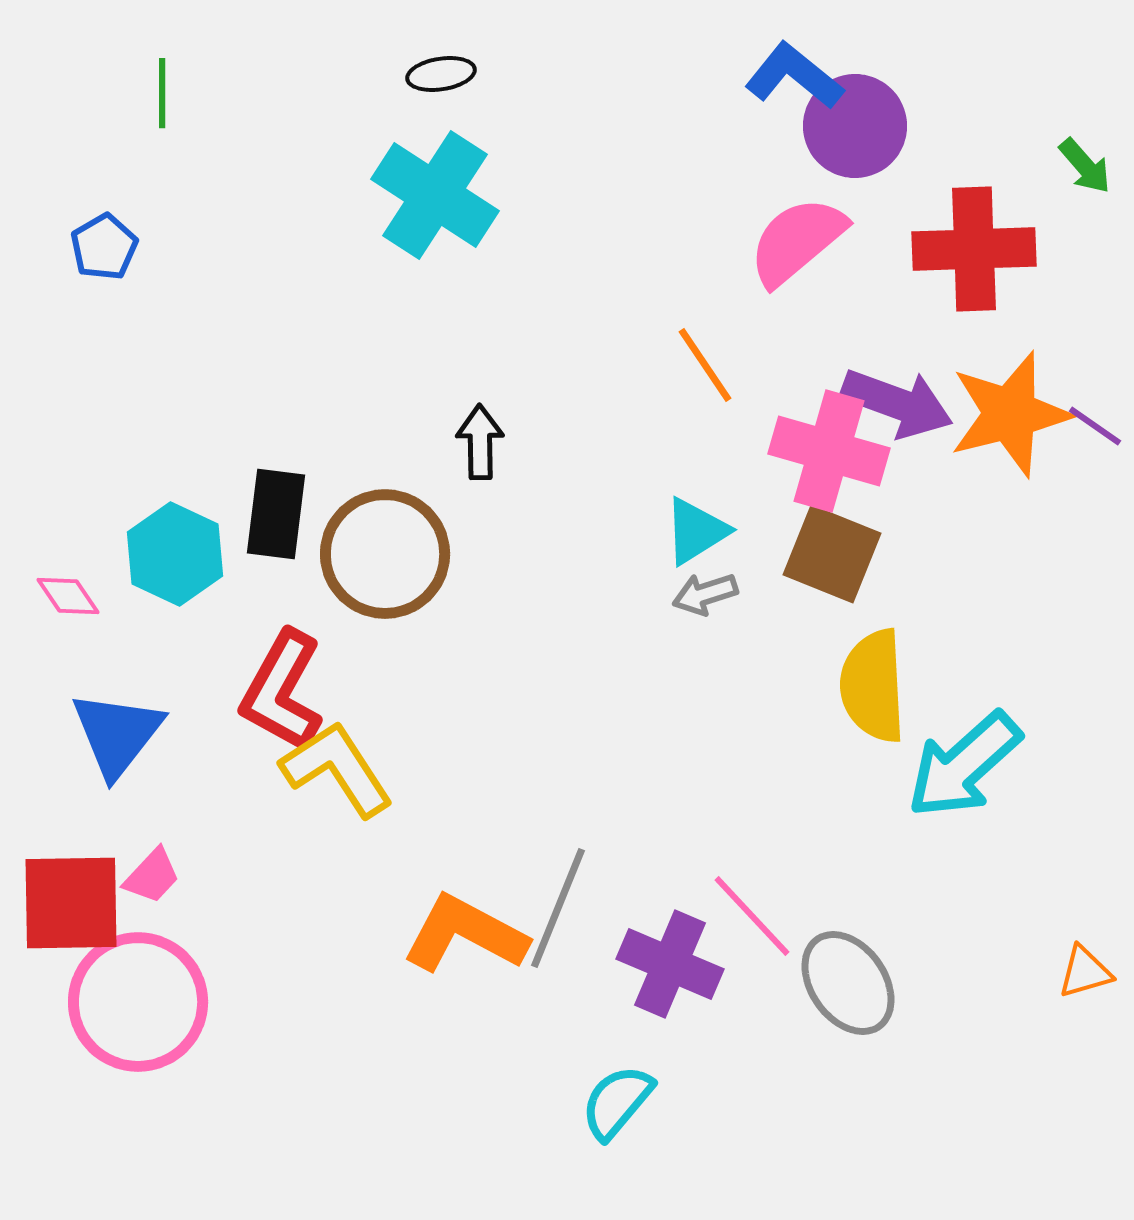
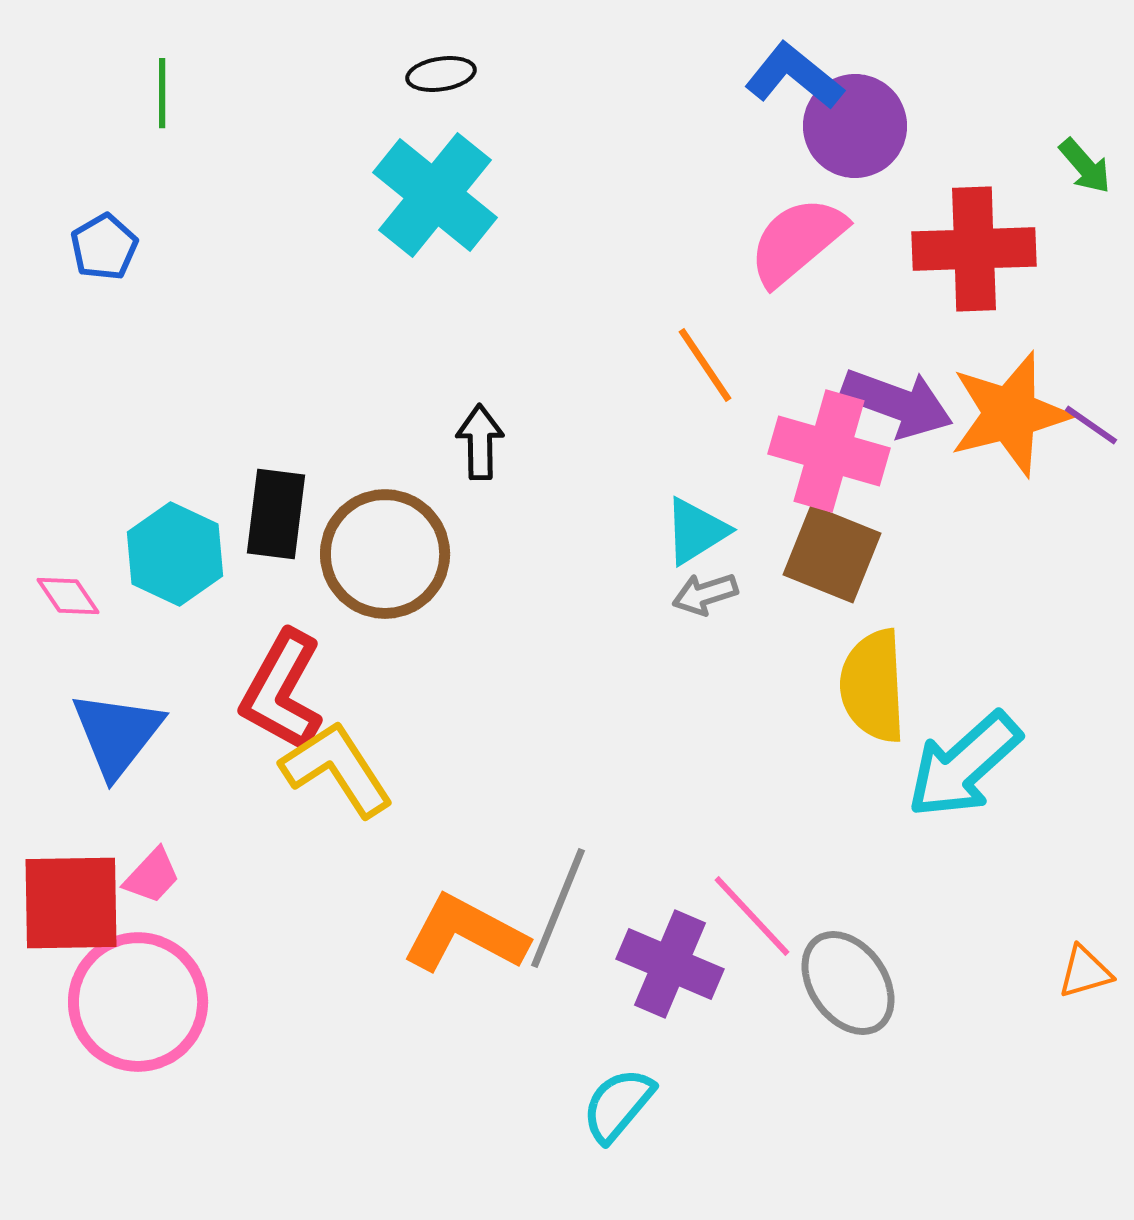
cyan cross: rotated 6 degrees clockwise
purple line: moved 4 px left, 1 px up
cyan semicircle: moved 1 px right, 3 px down
